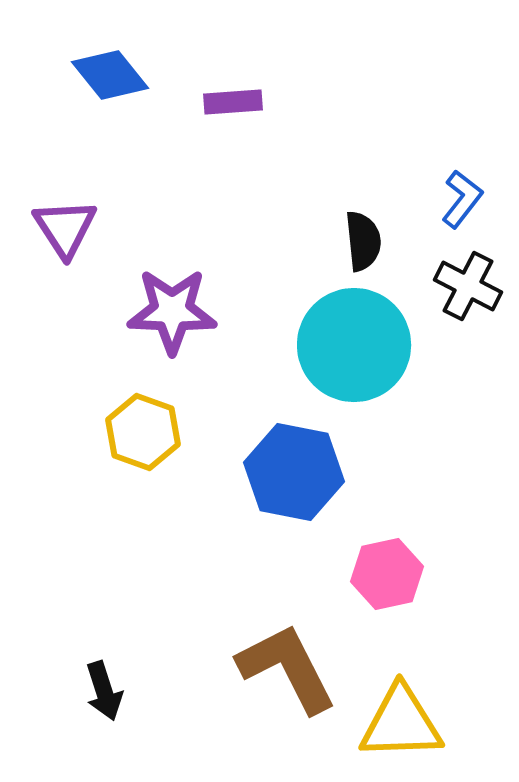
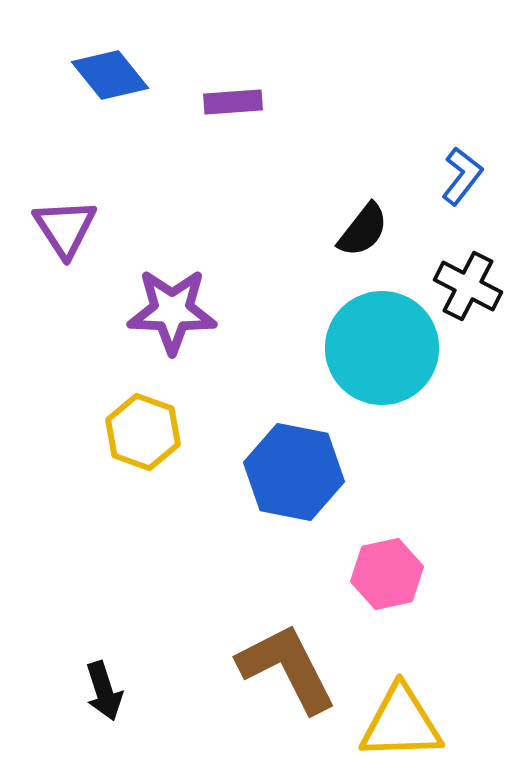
blue L-shape: moved 23 px up
black semicircle: moved 11 px up; rotated 44 degrees clockwise
cyan circle: moved 28 px right, 3 px down
